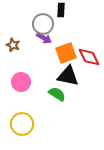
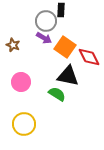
gray circle: moved 3 px right, 3 px up
orange square: moved 1 px left, 6 px up; rotated 35 degrees counterclockwise
yellow circle: moved 2 px right
